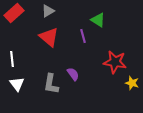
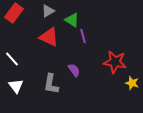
red rectangle: rotated 12 degrees counterclockwise
green triangle: moved 26 px left
red triangle: rotated 15 degrees counterclockwise
white line: rotated 35 degrees counterclockwise
purple semicircle: moved 1 px right, 4 px up
white triangle: moved 1 px left, 2 px down
